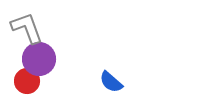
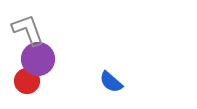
gray L-shape: moved 1 px right, 2 px down
purple circle: moved 1 px left
